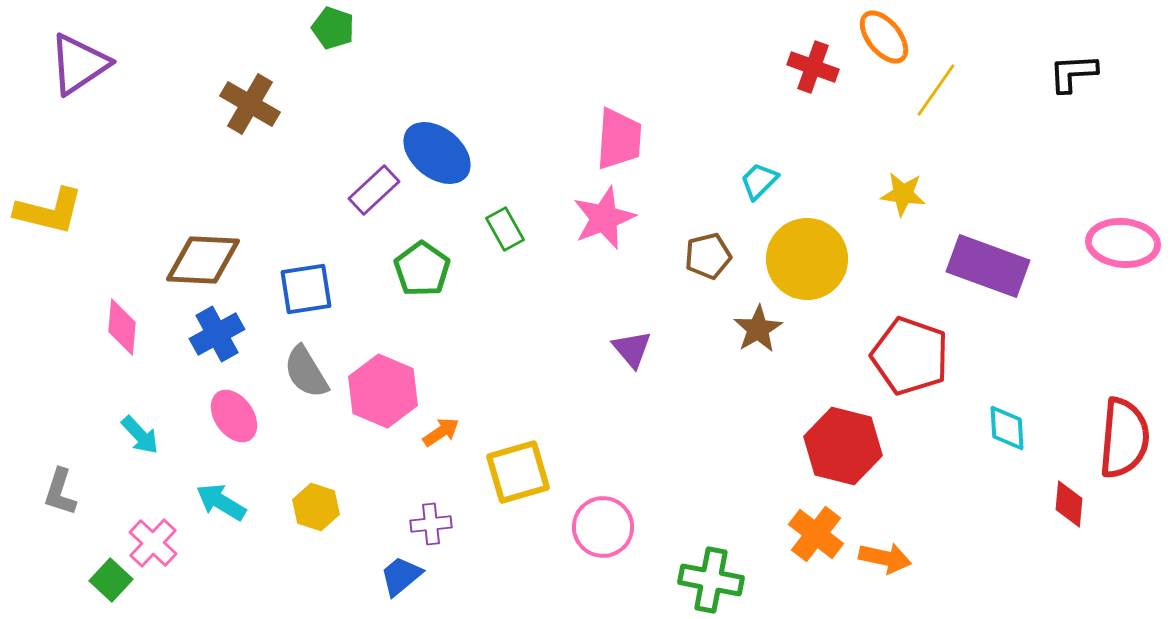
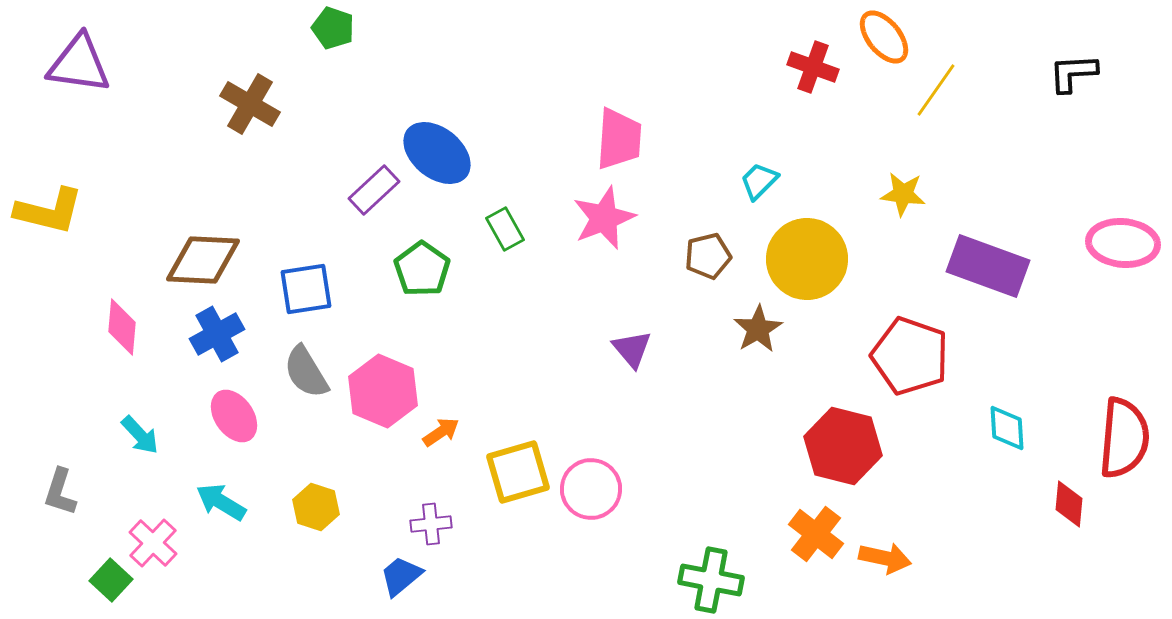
purple triangle at (79, 64): rotated 42 degrees clockwise
pink circle at (603, 527): moved 12 px left, 38 px up
